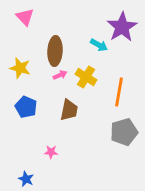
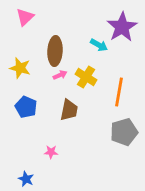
pink triangle: rotated 30 degrees clockwise
